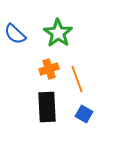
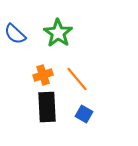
orange cross: moved 6 px left, 6 px down
orange line: rotated 20 degrees counterclockwise
